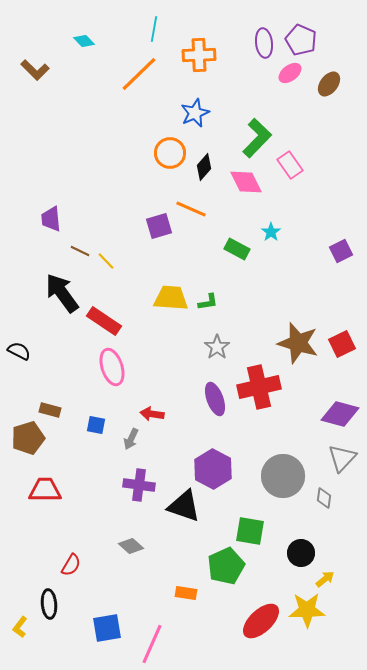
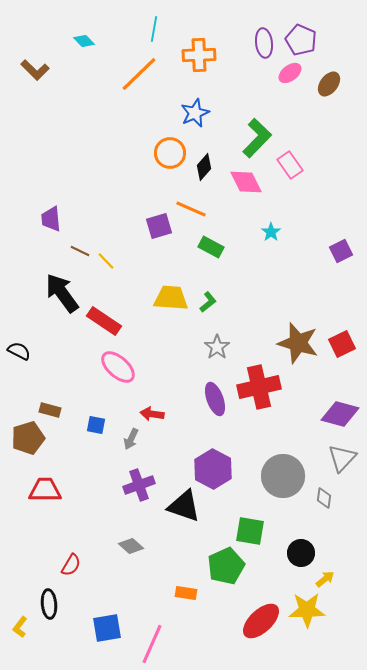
green rectangle at (237, 249): moved 26 px left, 2 px up
green L-shape at (208, 302): rotated 30 degrees counterclockwise
pink ellipse at (112, 367): moved 6 px right; rotated 30 degrees counterclockwise
purple cross at (139, 485): rotated 28 degrees counterclockwise
